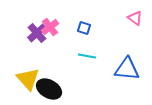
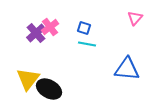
pink triangle: rotated 35 degrees clockwise
purple cross: moved 1 px left
cyan line: moved 12 px up
yellow triangle: rotated 20 degrees clockwise
